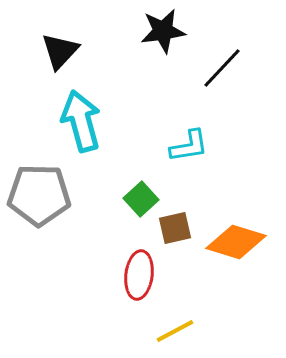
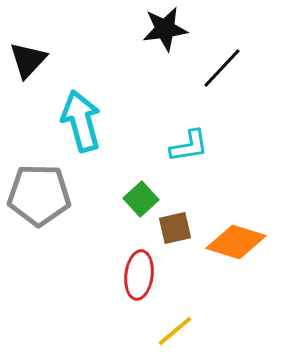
black star: moved 2 px right, 2 px up
black triangle: moved 32 px left, 9 px down
yellow line: rotated 12 degrees counterclockwise
